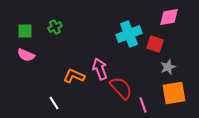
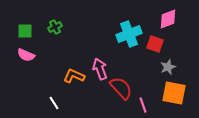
pink diamond: moved 1 px left, 2 px down; rotated 10 degrees counterclockwise
orange square: rotated 20 degrees clockwise
